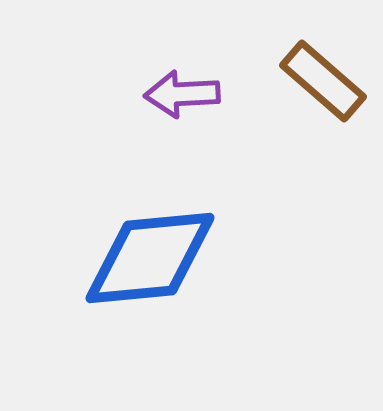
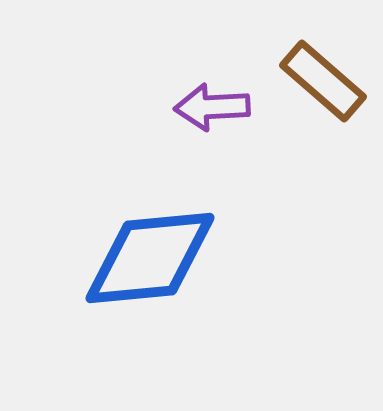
purple arrow: moved 30 px right, 13 px down
